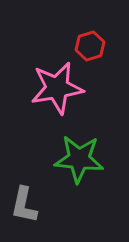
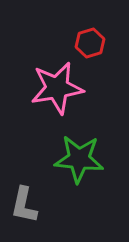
red hexagon: moved 3 px up
